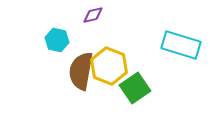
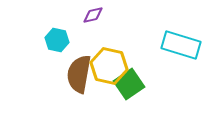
yellow hexagon: rotated 9 degrees counterclockwise
brown semicircle: moved 2 px left, 3 px down
green square: moved 6 px left, 4 px up
